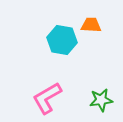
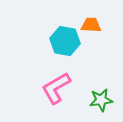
cyan hexagon: moved 3 px right, 1 px down
pink L-shape: moved 9 px right, 10 px up
